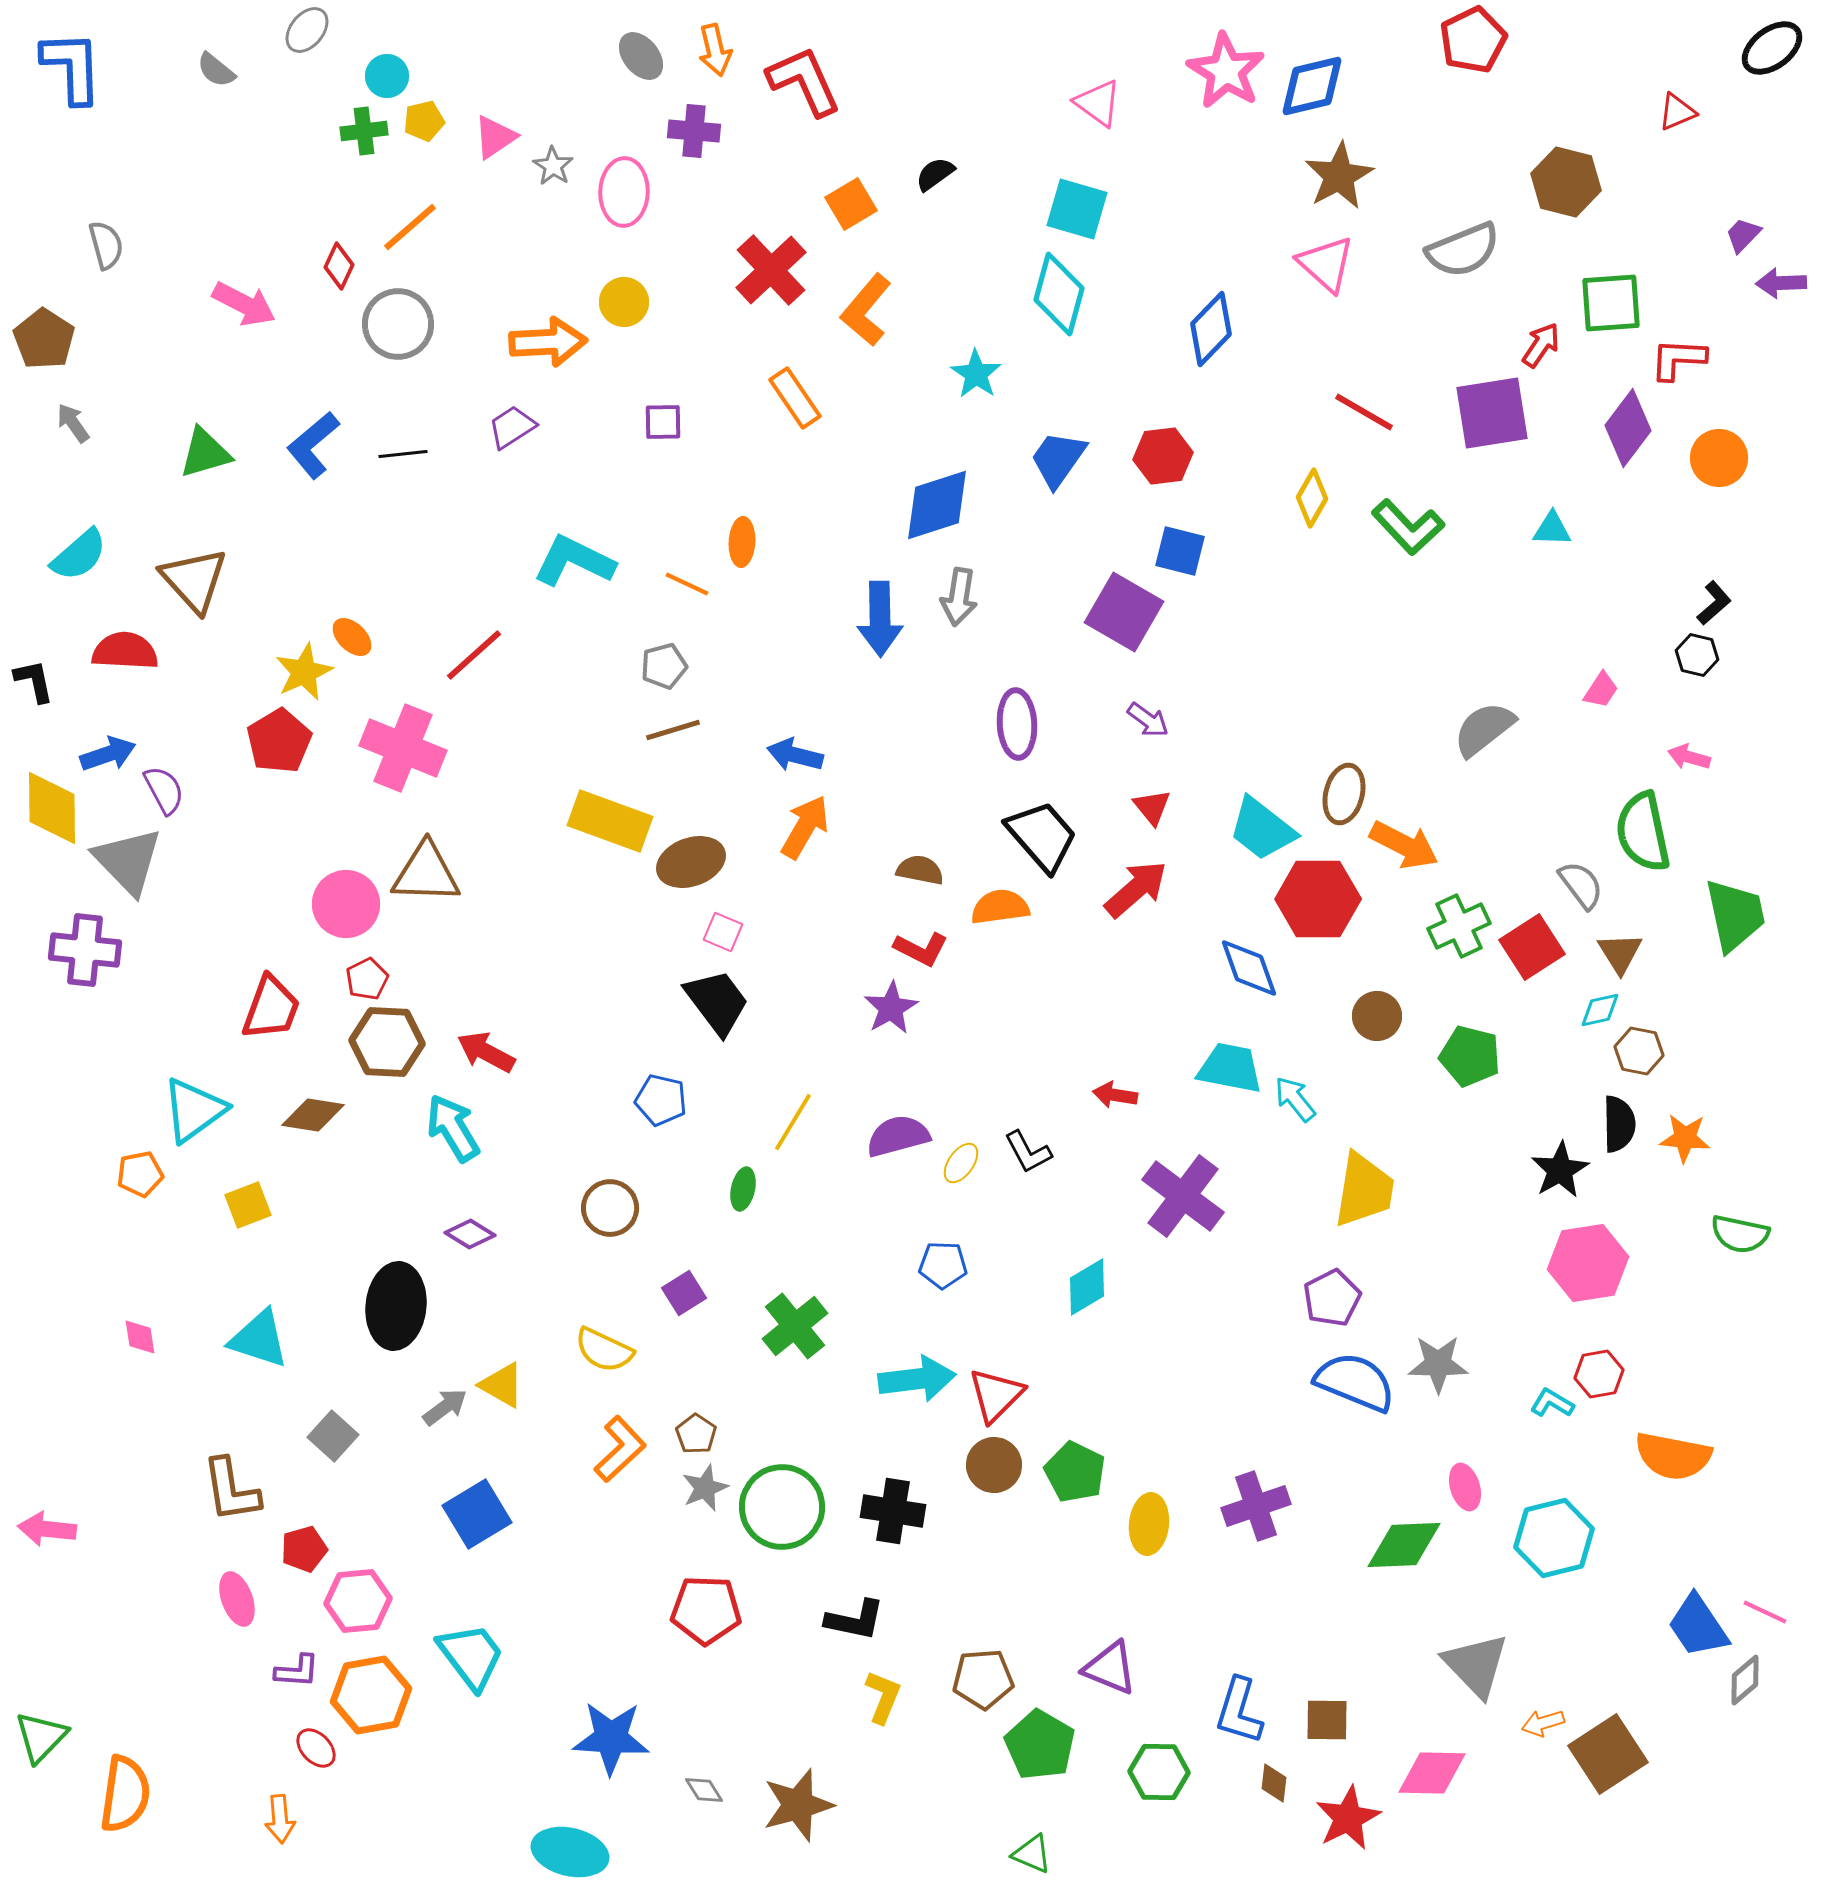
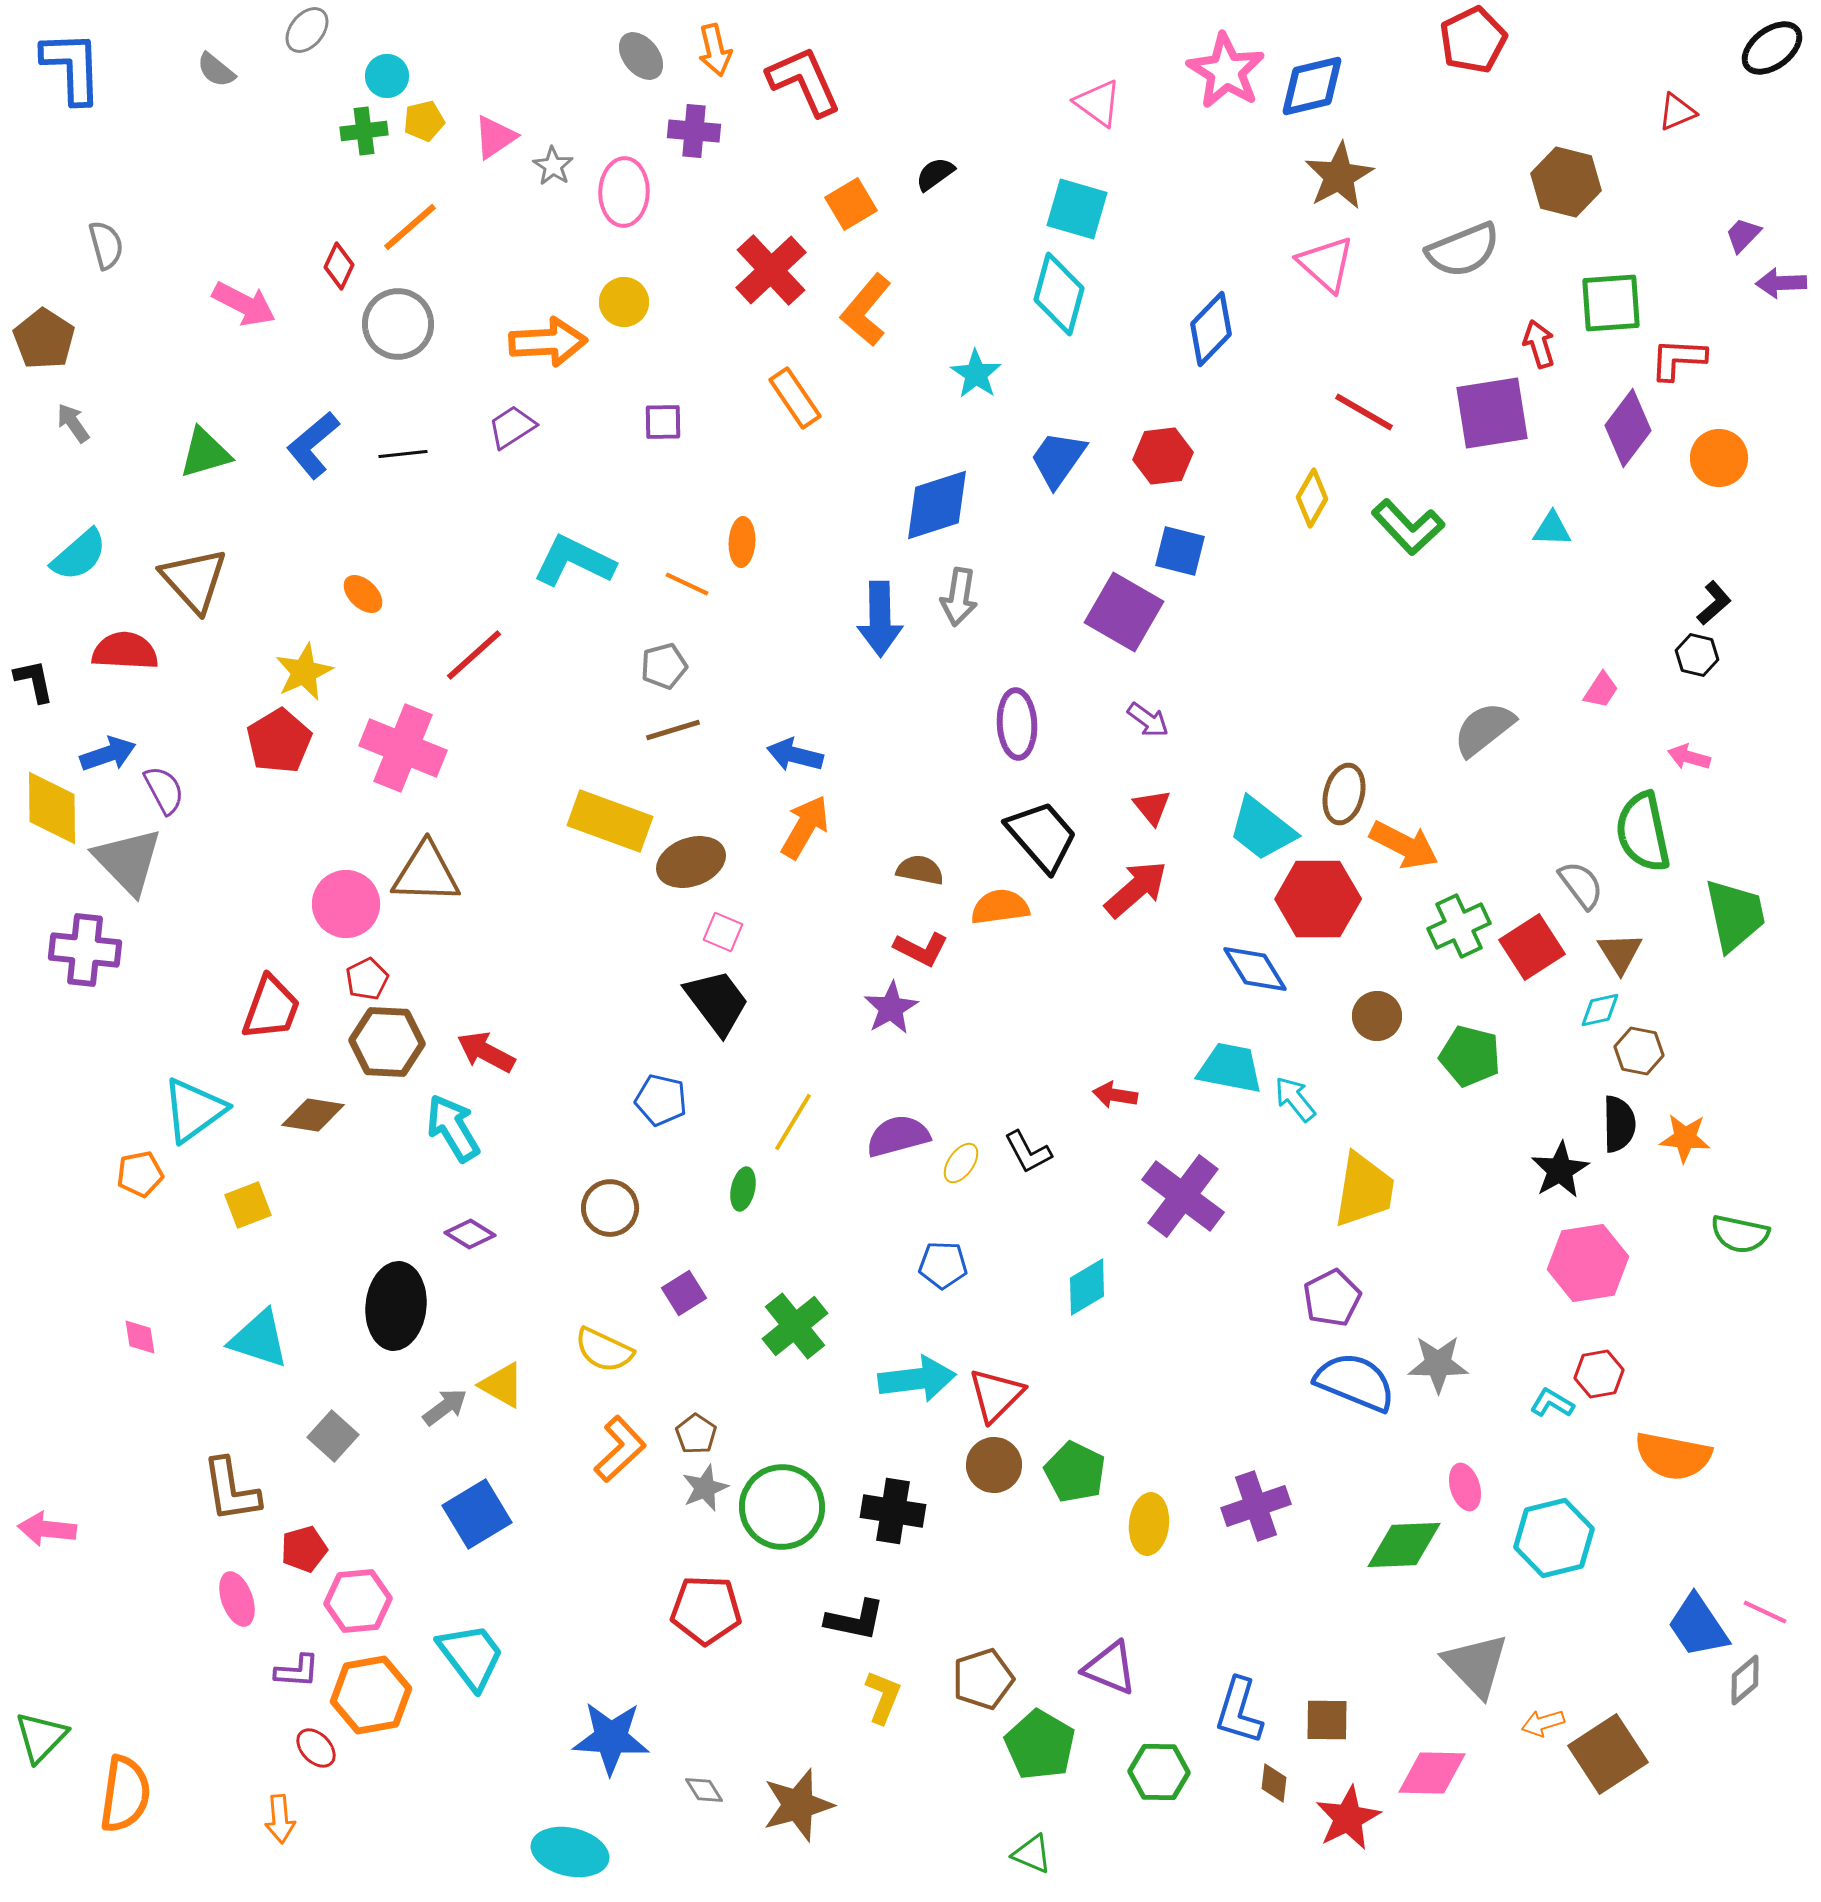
red arrow at (1541, 345): moved 2 px left, 1 px up; rotated 51 degrees counterclockwise
orange ellipse at (352, 637): moved 11 px right, 43 px up
blue diamond at (1249, 968): moved 6 px right, 1 px down; rotated 12 degrees counterclockwise
brown pentagon at (983, 1679): rotated 14 degrees counterclockwise
